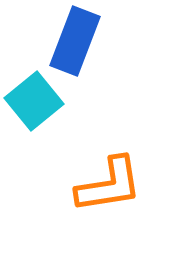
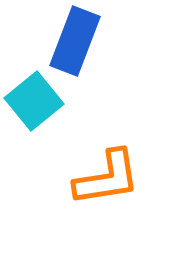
orange L-shape: moved 2 px left, 7 px up
